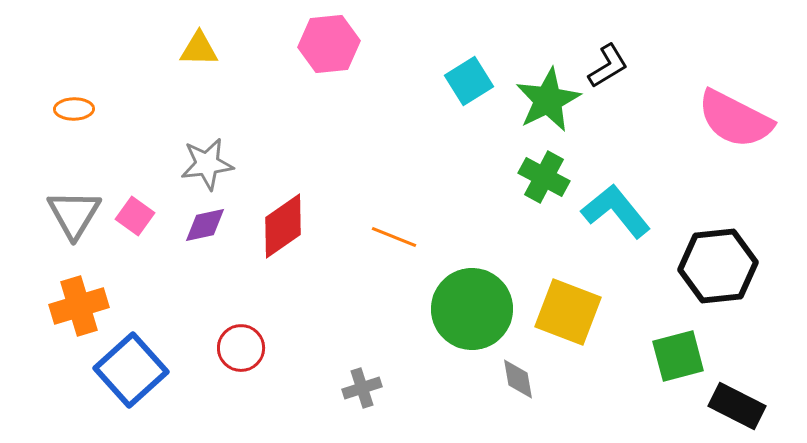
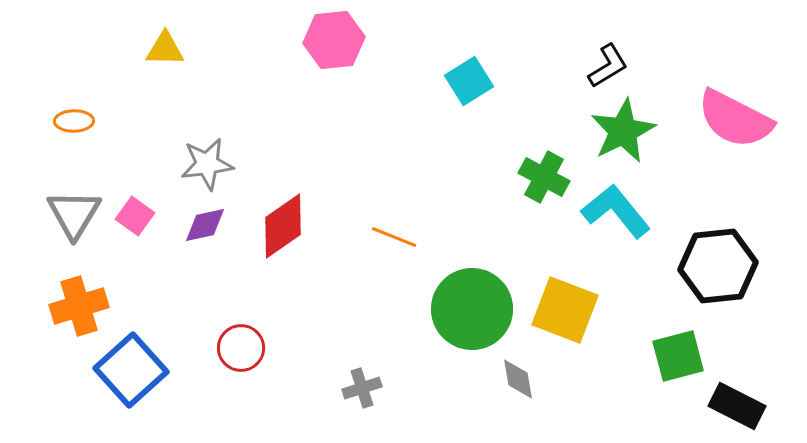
pink hexagon: moved 5 px right, 4 px up
yellow triangle: moved 34 px left
green star: moved 75 px right, 31 px down
orange ellipse: moved 12 px down
yellow square: moved 3 px left, 2 px up
